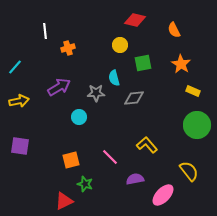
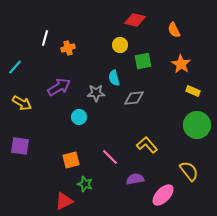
white line: moved 7 px down; rotated 21 degrees clockwise
green square: moved 2 px up
yellow arrow: moved 3 px right, 2 px down; rotated 42 degrees clockwise
